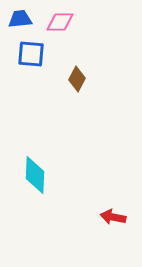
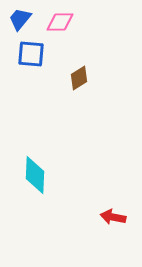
blue trapezoid: rotated 45 degrees counterclockwise
brown diamond: moved 2 px right, 1 px up; rotated 30 degrees clockwise
